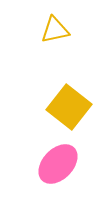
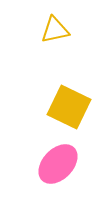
yellow square: rotated 12 degrees counterclockwise
